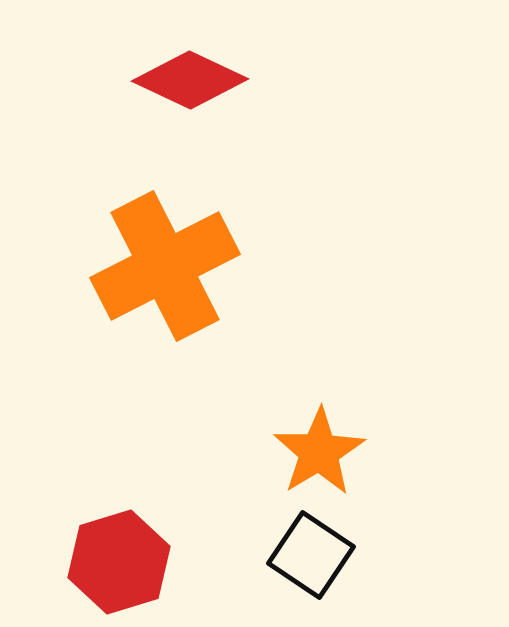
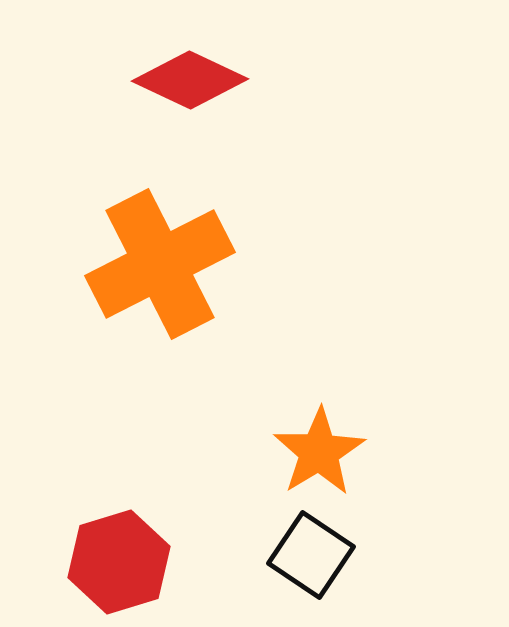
orange cross: moved 5 px left, 2 px up
